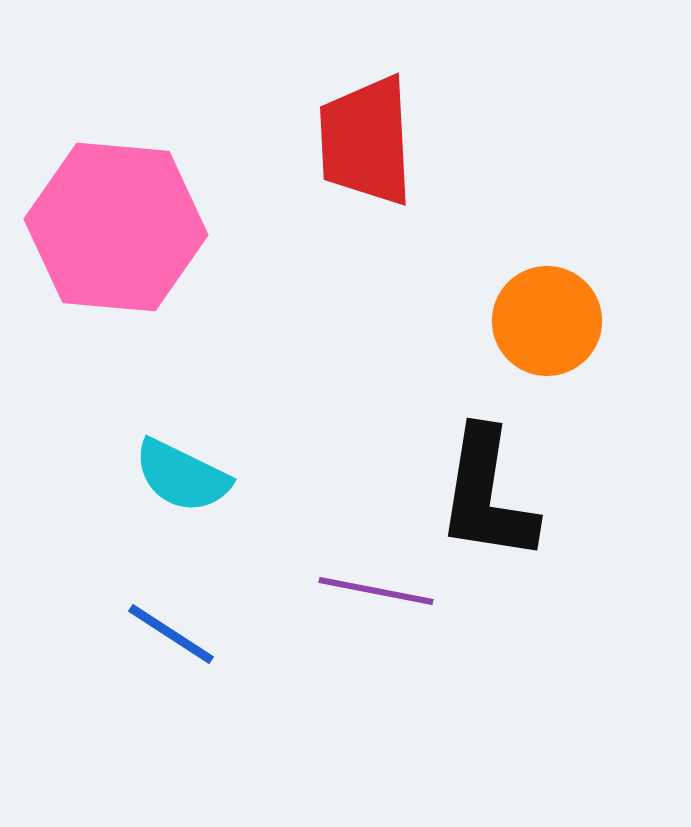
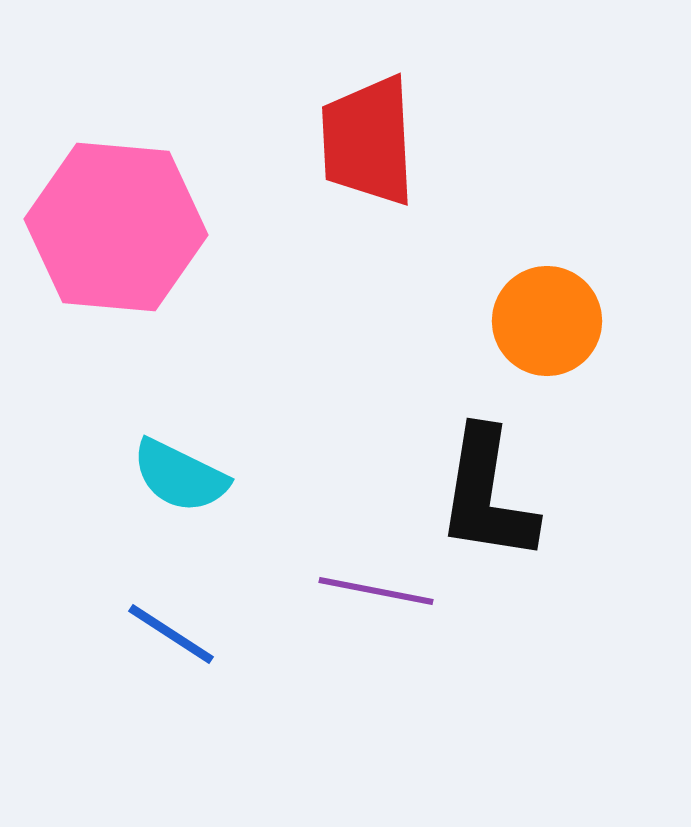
red trapezoid: moved 2 px right
cyan semicircle: moved 2 px left
